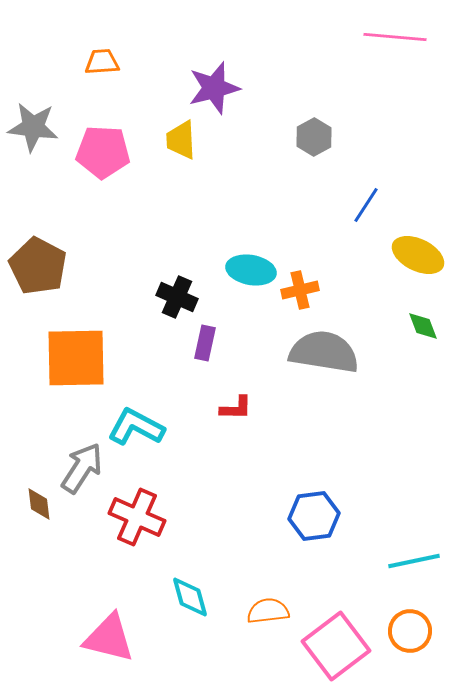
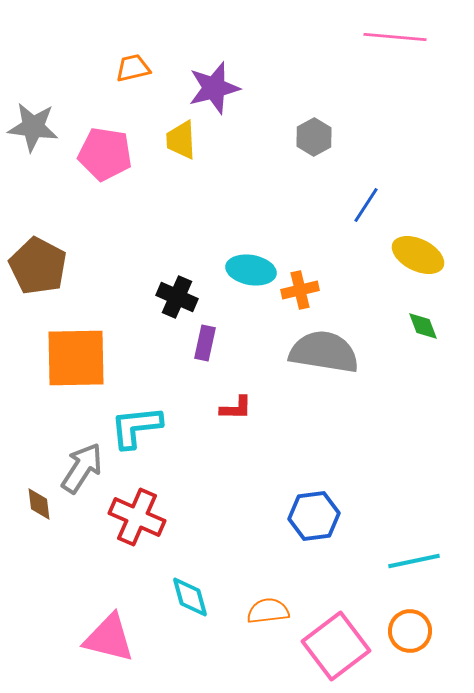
orange trapezoid: moved 31 px right, 6 px down; rotated 9 degrees counterclockwise
pink pentagon: moved 2 px right, 2 px down; rotated 6 degrees clockwise
cyan L-shape: rotated 34 degrees counterclockwise
